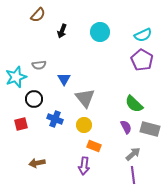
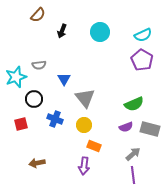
green semicircle: rotated 66 degrees counterclockwise
purple semicircle: rotated 96 degrees clockwise
